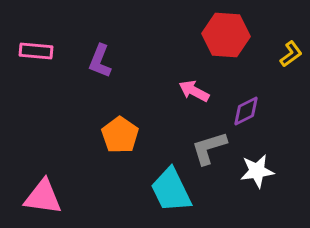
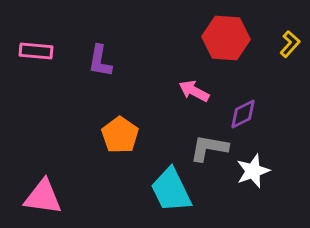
red hexagon: moved 3 px down
yellow L-shape: moved 1 px left, 10 px up; rotated 12 degrees counterclockwise
purple L-shape: rotated 12 degrees counterclockwise
purple diamond: moved 3 px left, 3 px down
gray L-shape: rotated 27 degrees clockwise
white star: moved 4 px left; rotated 12 degrees counterclockwise
